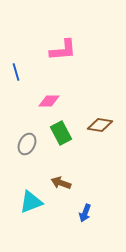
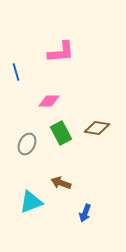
pink L-shape: moved 2 px left, 2 px down
brown diamond: moved 3 px left, 3 px down
